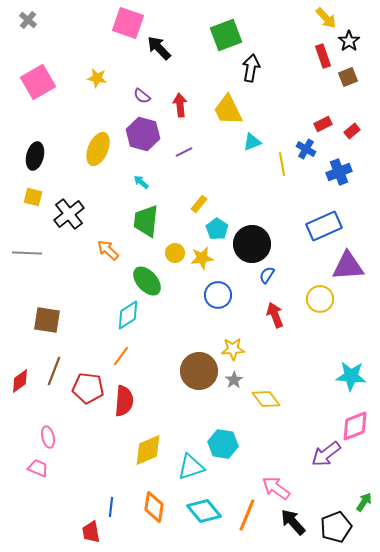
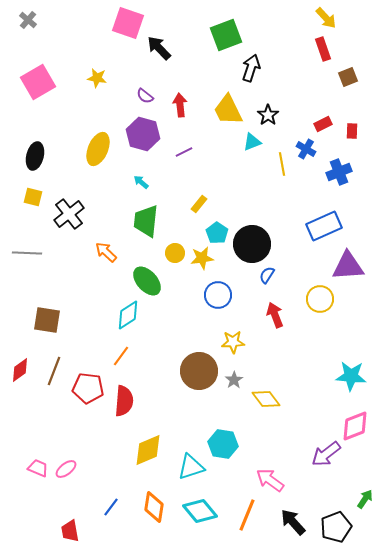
black star at (349, 41): moved 81 px left, 74 px down
red rectangle at (323, 56): moved 7 px up
black arrow at (251, 68): rotated 8 degrees clockwise
purple semicircle at (142, 96): moved 3 px right
red rectangle at (352, 131): rotated 49 degrees counterclockwise
cyan pentagon at (217, 229): moved 4 px down
orange arrow at (108, 250): moved 2 px left, 2 px down
yellow star at (233, 349): moved 7 px up
red diamond at (20, 381): moved 11 px up
pink ellipse at (48, 437): moved 18 px right, 32 px down; rotated 65 degrees clockwise
pink arrow at (276, 488): moved 6 px left, 8 px up
green arrow at (364, 502): moved 1 px right, 3 px up
blue line at (111, 507): rotated 30 degrees clockwise
cyan diamond at (204, 511): moved 4 px left
red trapezoid at (91, 532): moved 21 px left, 1 px up
